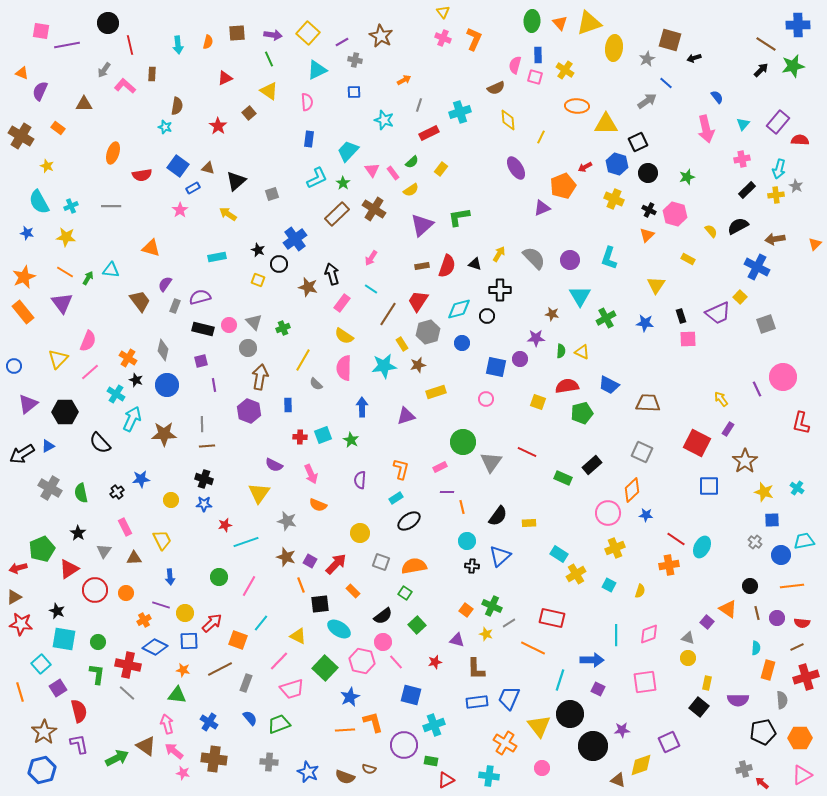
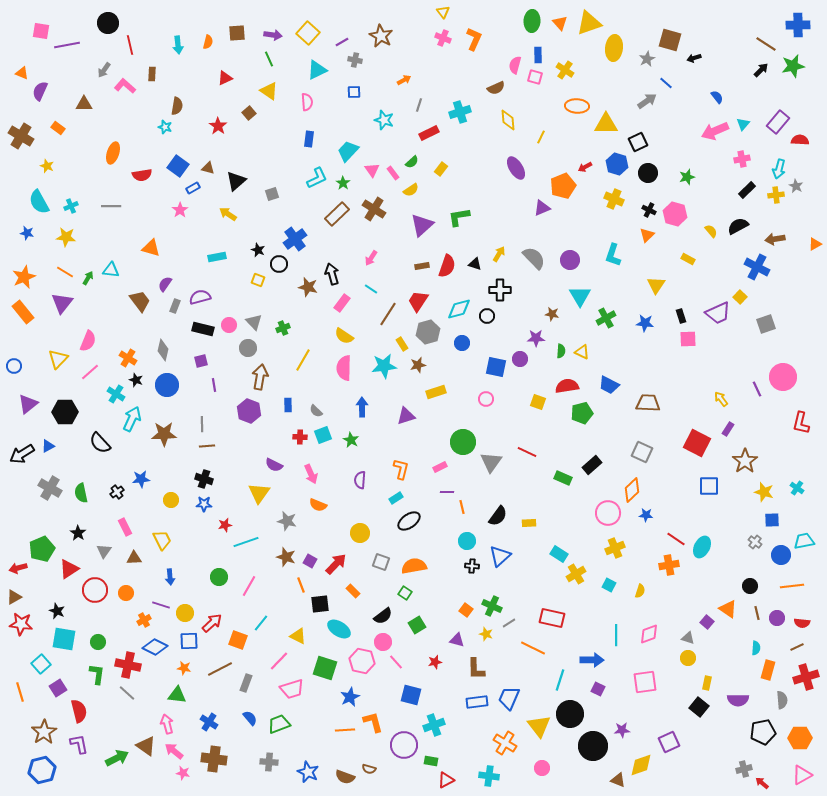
pink arrow at (706, 129): moved 9 px right, 2 px down; rotated 80 degrees clockwise
orange triangle at (815, 244): rotated 16 degrees clockwise
cyan L-shape at (609, 258): moved 4 px right, 3 px up
purple triangle at (62, 303): rotated 15 degrees clockwise
gray semicircle at (316, 384): moved 27 px down
green square at (417, 625): rotated 12 degrees clockwise
green square at (325, 668): rotated 25 degrees counterclockwise
orange star at (183, 670): moved 1 px right, 2 px up
